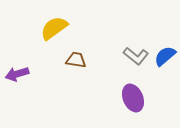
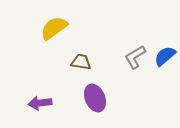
gray L-shape: moved 1 px left, 1 px down; rotated 110 degrees clockwise
brown trapezoid: moved 5 px right, 2 px down
purple arrow: moved 23 px right, 29 px down; rotated 10 degrees clockwise
purple ellipse: moved 38 px left
